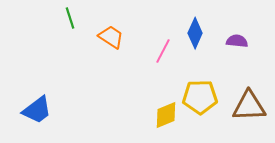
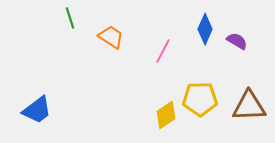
blue diamond: moved 10 px right, 4 px up
purple semicircle: rotated 25 degrees clockwise
yellow pentagon: moved 2 px down
yellow diamond: rotated 12 degrees counterclockwise
